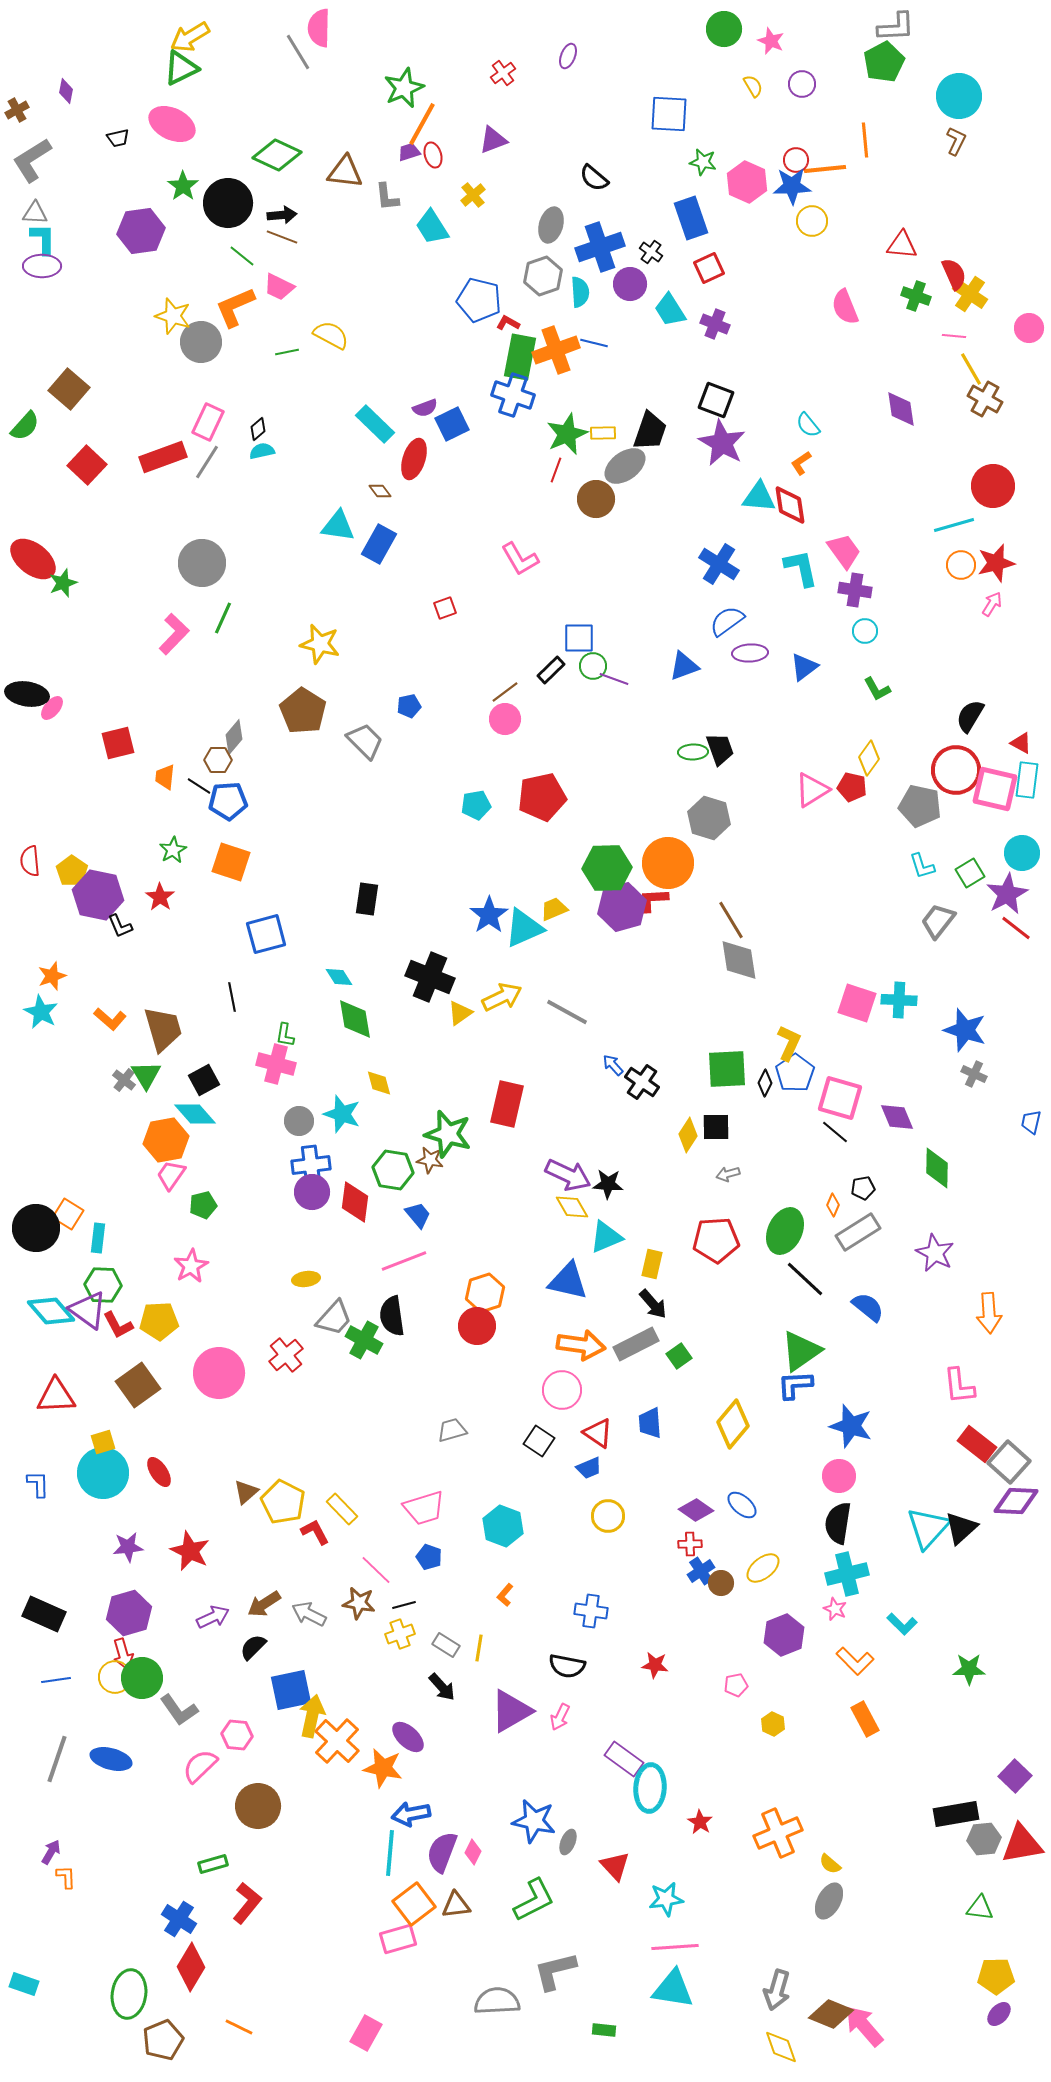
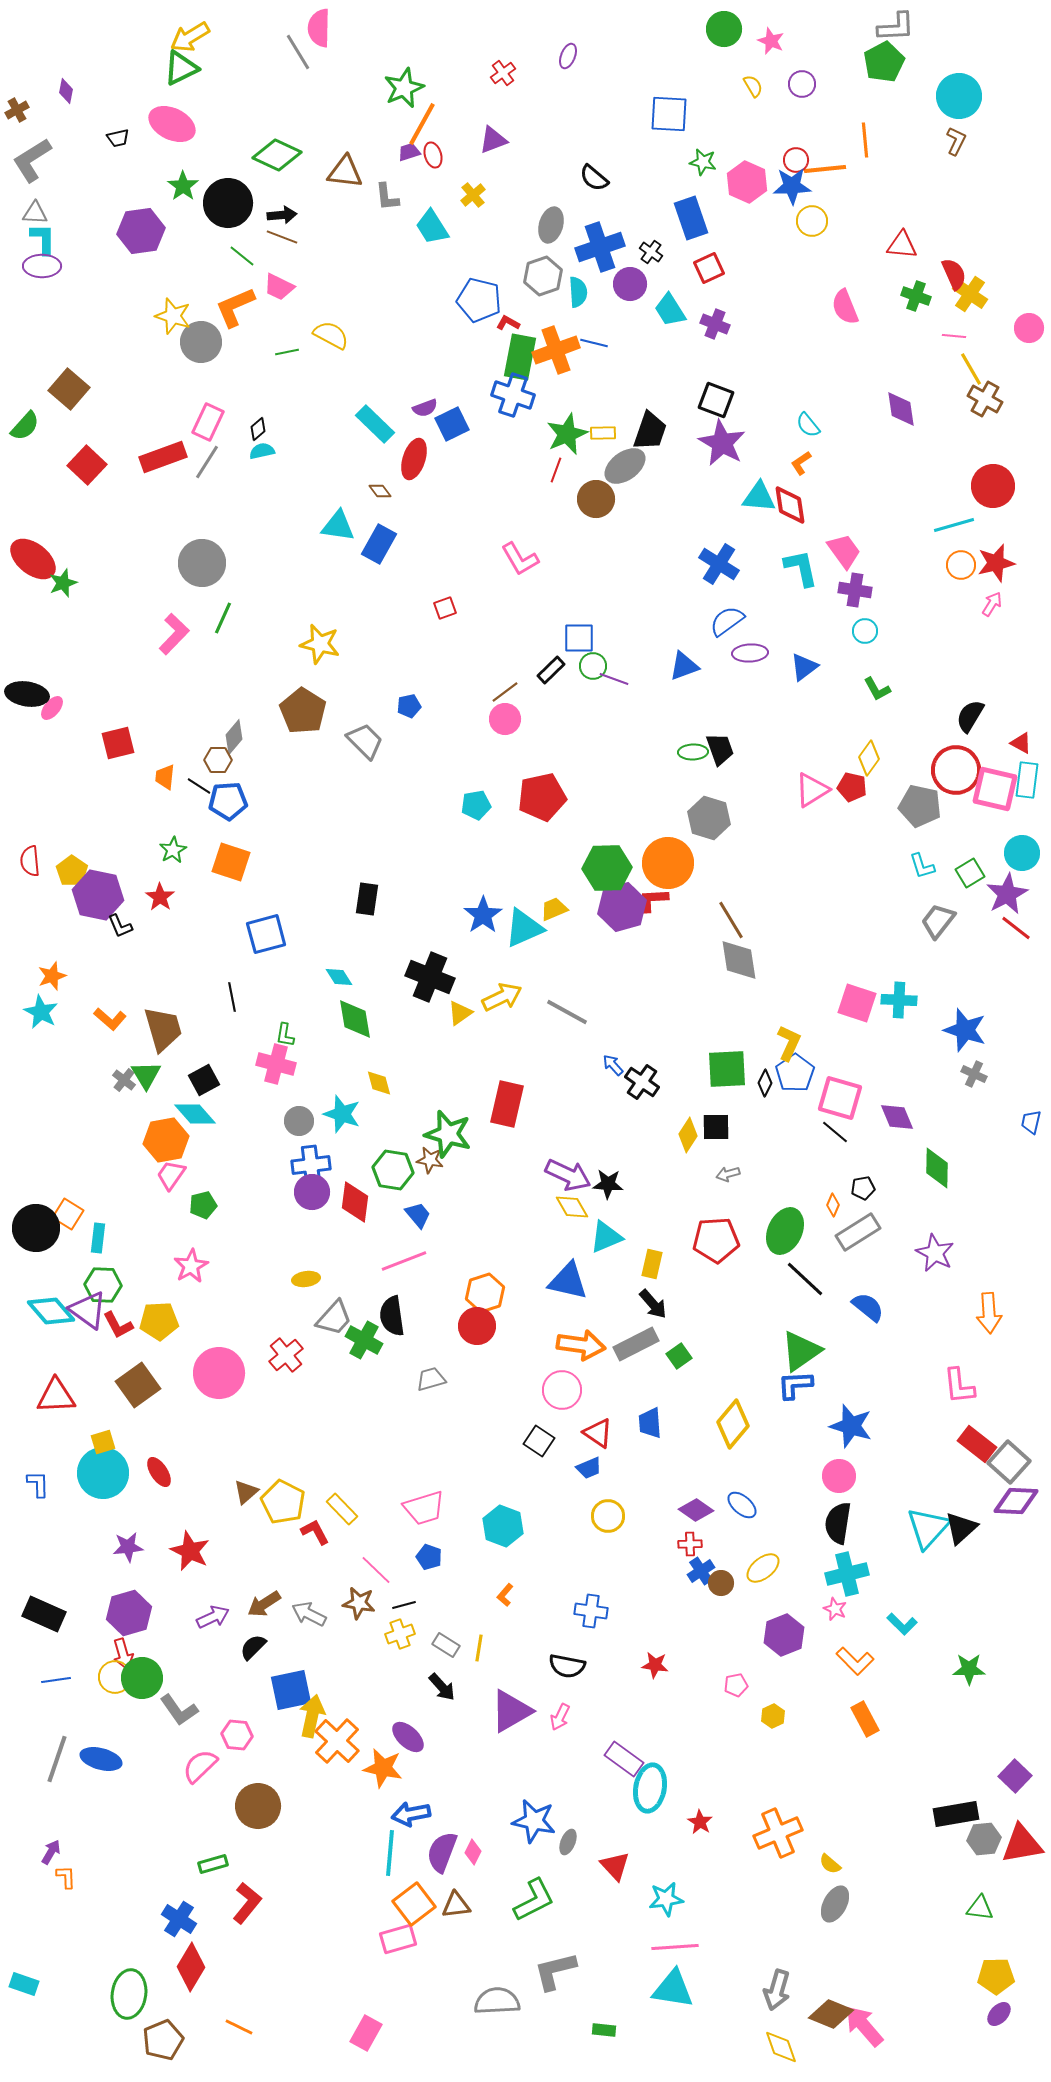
cyan semicircle at (580, 292): moved 2 px left
blue star at (489, 915): moved 6 px left
gray trapezoid at (452, 1430): moved 21 px left, 51 px up
yellow hexagon at (773, 1724): moved 8 px up; rotated 10 degrees clockwise
blue ellipse at (111, 1759): moved 10 px left
cyan ellipse at (650, 1788): rotated 6 degrees clockwise
gray ellipse at (829, 1901): moved 6 px right, 3 px down
